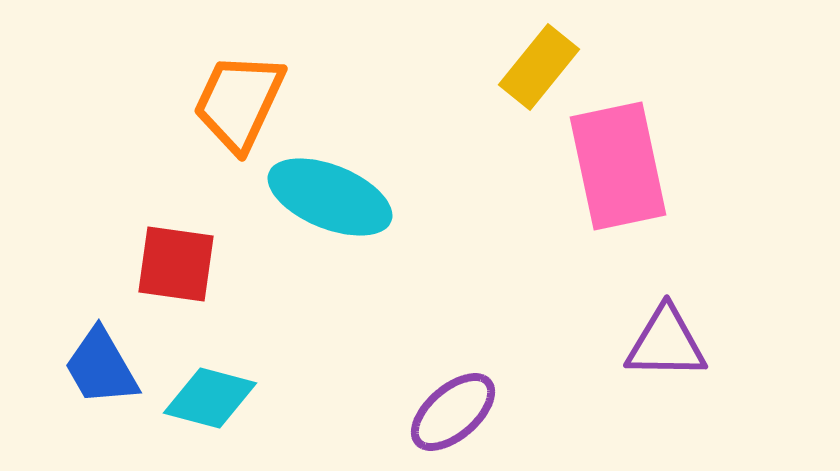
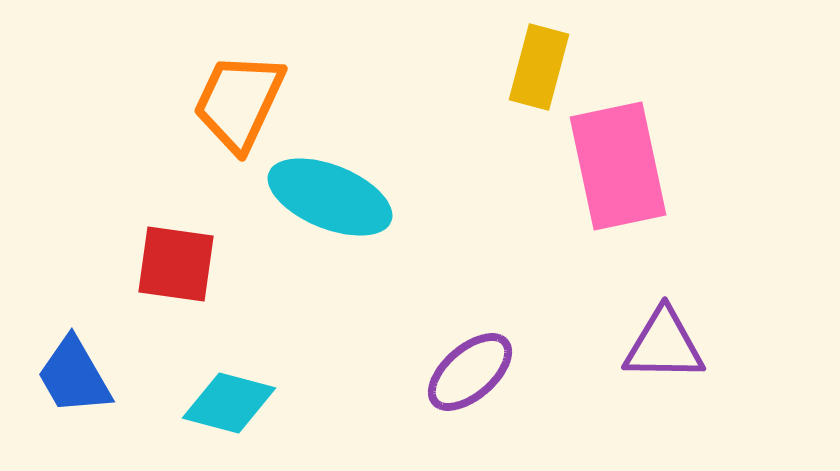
yellow rectangle: rotated 24 degrees counterclockwise
purple triangle: moved 2 px left, 2 px down
blue trapezoid: moved 27 px left, 9 px down
cyan diamond: moved 19 px right, 5 px down
purple ellipse: moved 17 px right, 40 px up
